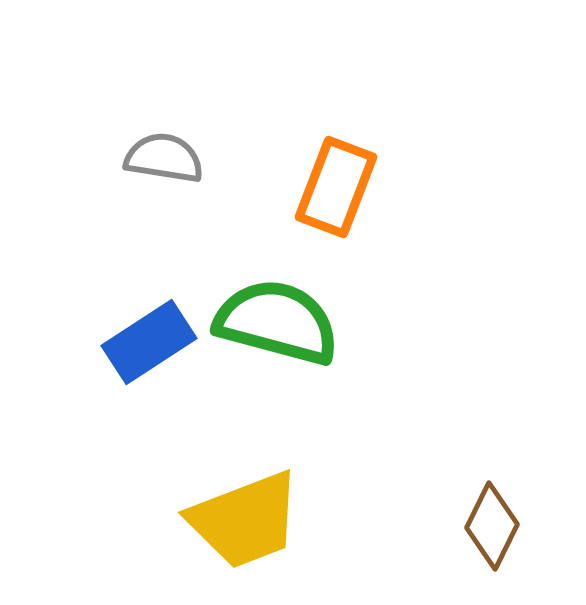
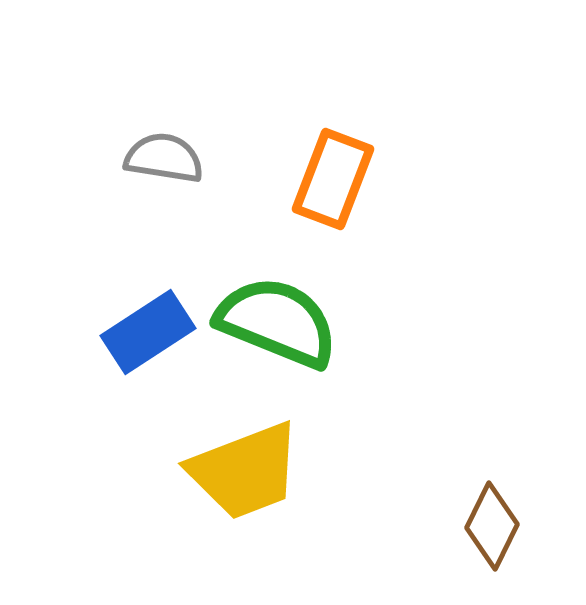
orange rectangle: moved 3 px left, 8 px up
green semicircle: rotated 7 degrees clockwise
blue rectangle: moved 1 px left, 10 px up
yellow trapezoid: moved 49 px up
